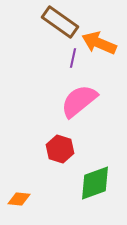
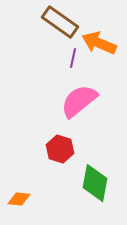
green diamond: rotated 60 degrees counterclockwise
